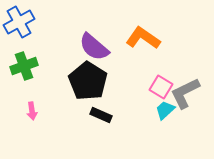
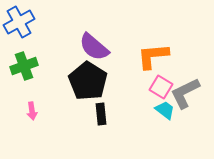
orange L-shape: moved 10 px right, 18 px down; rotated 40 degrees counterclockwise
cyan trapezoid: rotated 80 degrees clockwise
black rectangle: moved 1 px up; rotated 60 degrees clockwise
